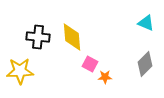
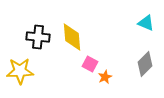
orange star: rotated 24 degrees counterclockwise
